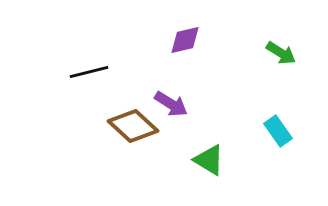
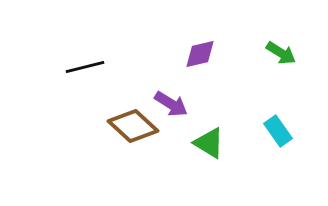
purple diamond: moved 15 px right, 14 px down
black line: moved 4 px left, 5 px up
green triangle: moved 17 px up
